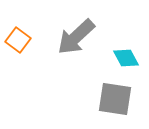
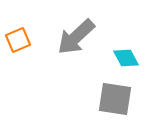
orange square: rotated 30 degrees clockwise
